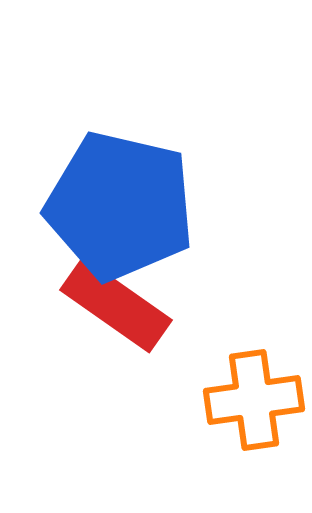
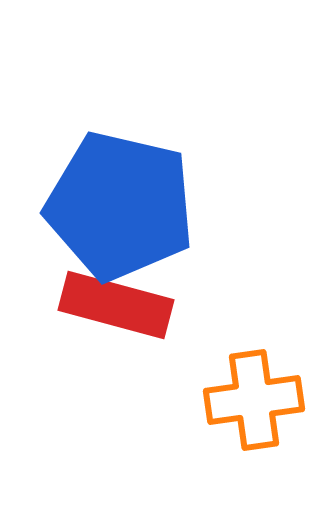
red rectangle: rotated 20 degrees counterclockwise
